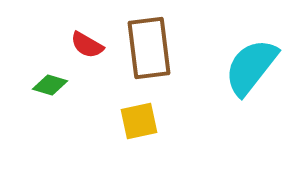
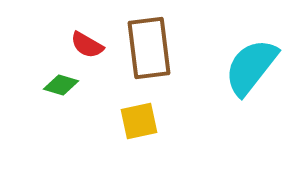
green diamond: moved 11 px right
